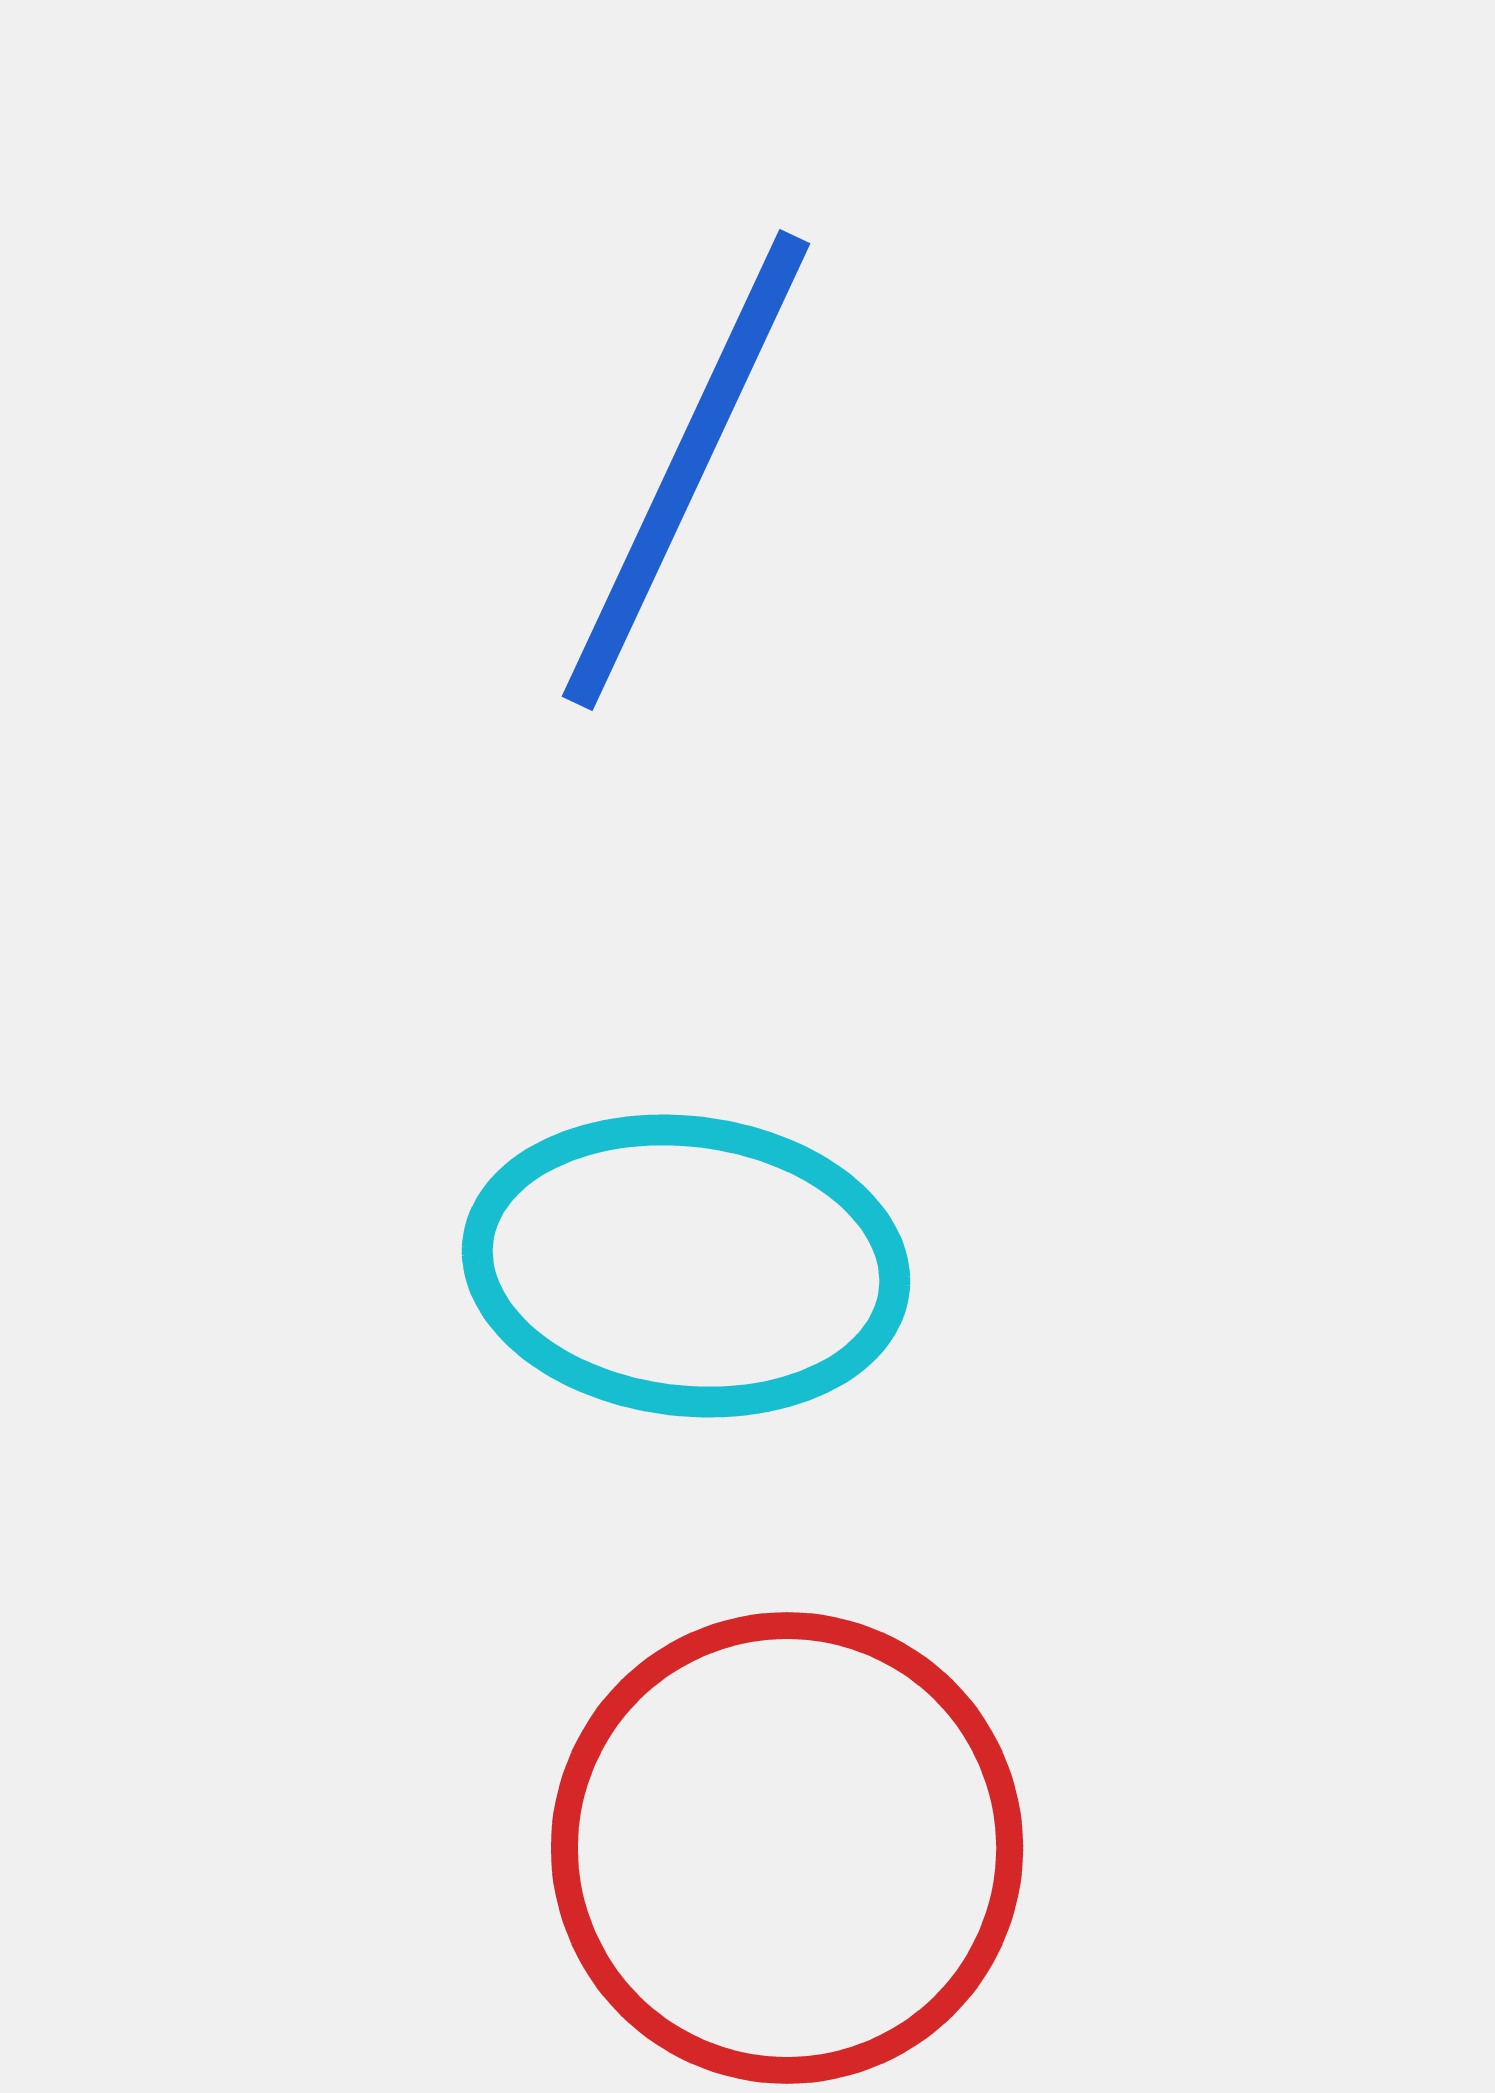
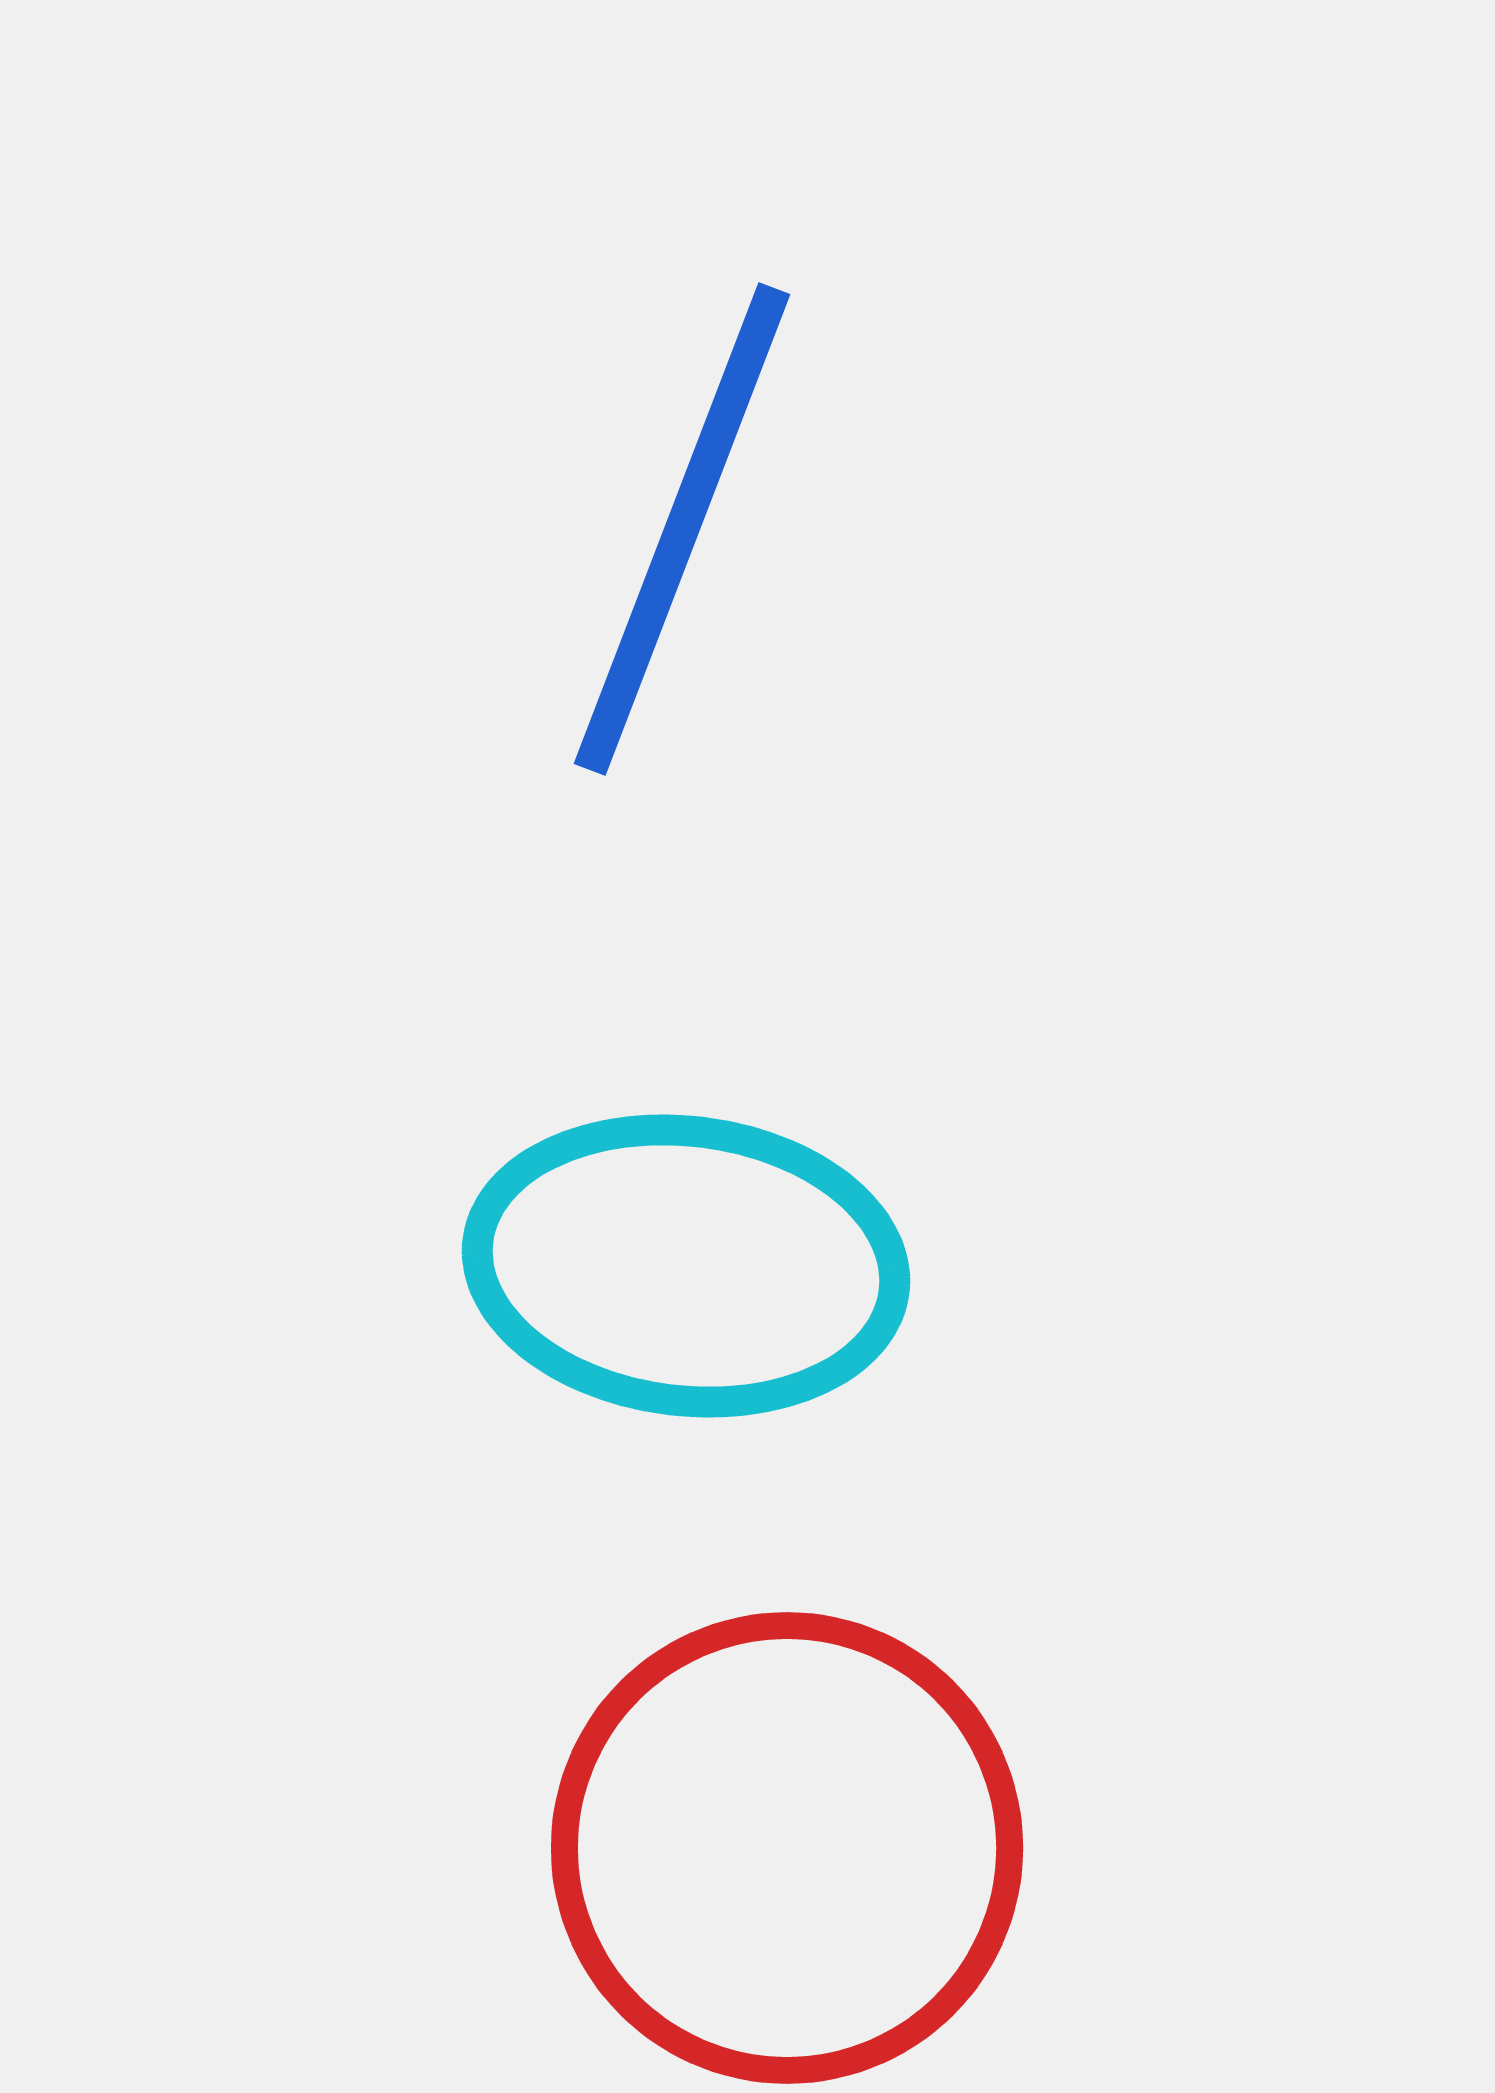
blue line: moved 4 px left, 59 px down; rotated 4 degrees counterclockwise
